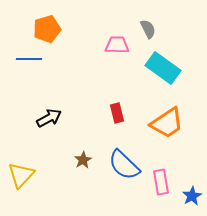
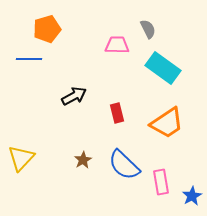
black arrow: moved 25 px right, 22 px up
yellow triangle: moved 17 px up
